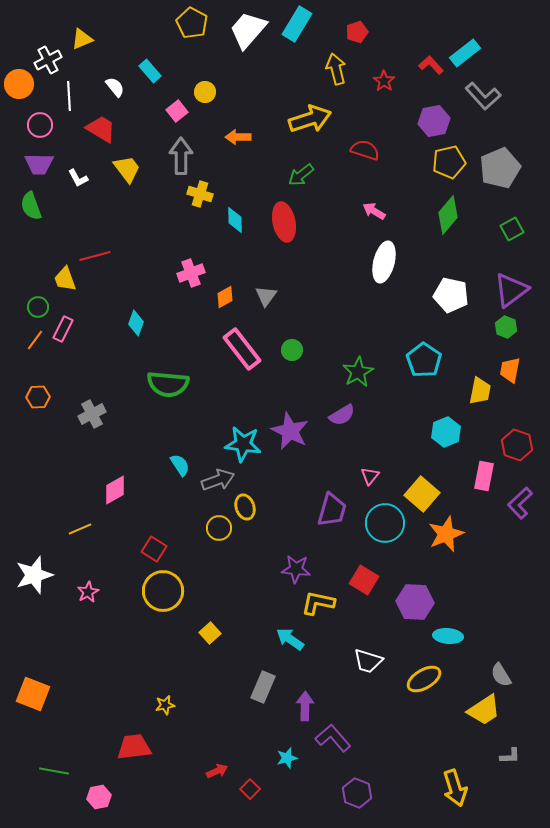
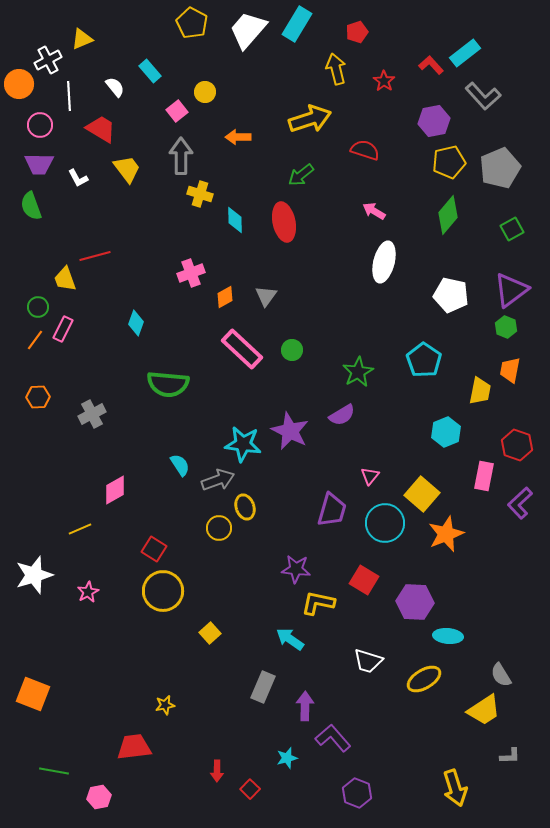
pink rectangle at (242, 349): rotated 9 degrees counterclockwise
red arrow at (217, 771): rotated 115 degrees clockwise
